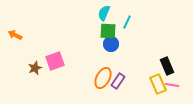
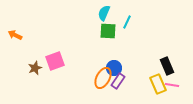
blue circle: moved 3 px right, 24 px down
